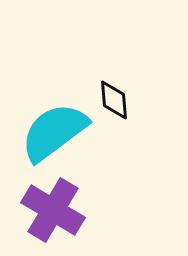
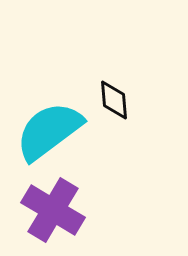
cyan semicircle: moved 5 px left, 1 px up
